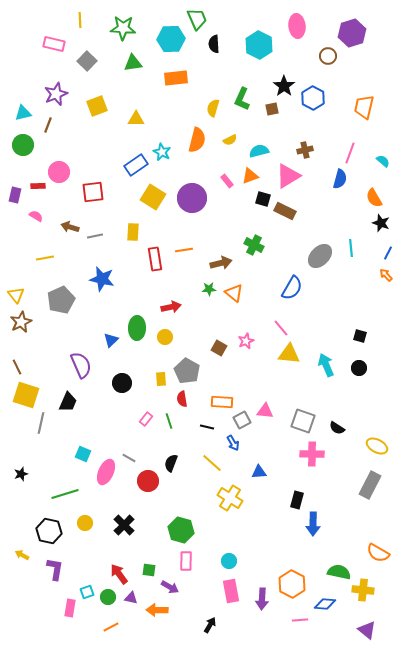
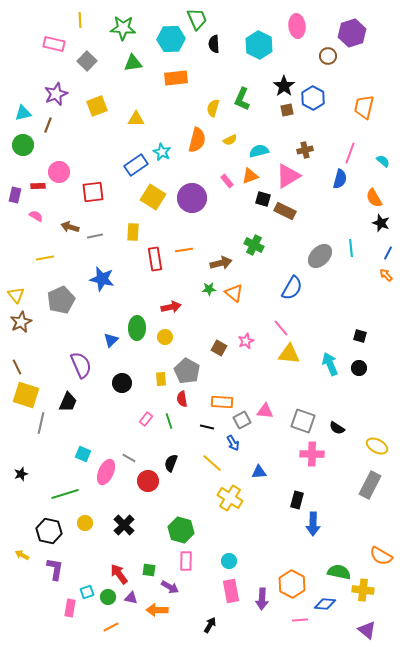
brown square at (272, 109): moved 15 px right, 1 px down
cyan arrow at (326, 365): moved 4 px right, 1 px up
orange semicircle at (378, 553): moved 3 px right, 3 px down
